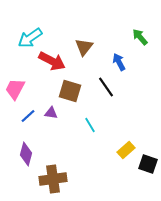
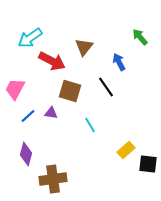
black square: rotated 12 degrees counterclockwise
